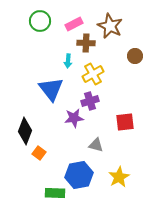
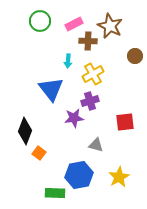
brown cross: moved 2 px right, 2 px up
